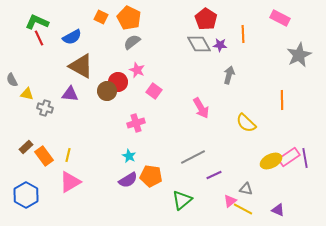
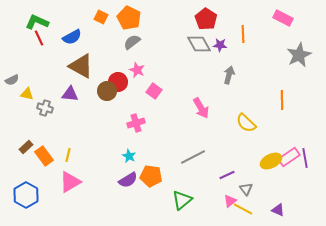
pink rectangle at (280, 18): moved 3 px right
gray semicircle at (12, 80): rotated 88 degrees counterclockwise
purple line at (214, 175): moved 13 px right
gray triangle at (246, 189): rotated 40 degrees clockwise
